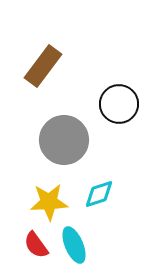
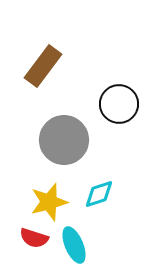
yellow star: rotated 12 degrees counterclockwise
red semicircle: moved 2 px left, 7 px up; rotated 36 degrees counterclockwise
